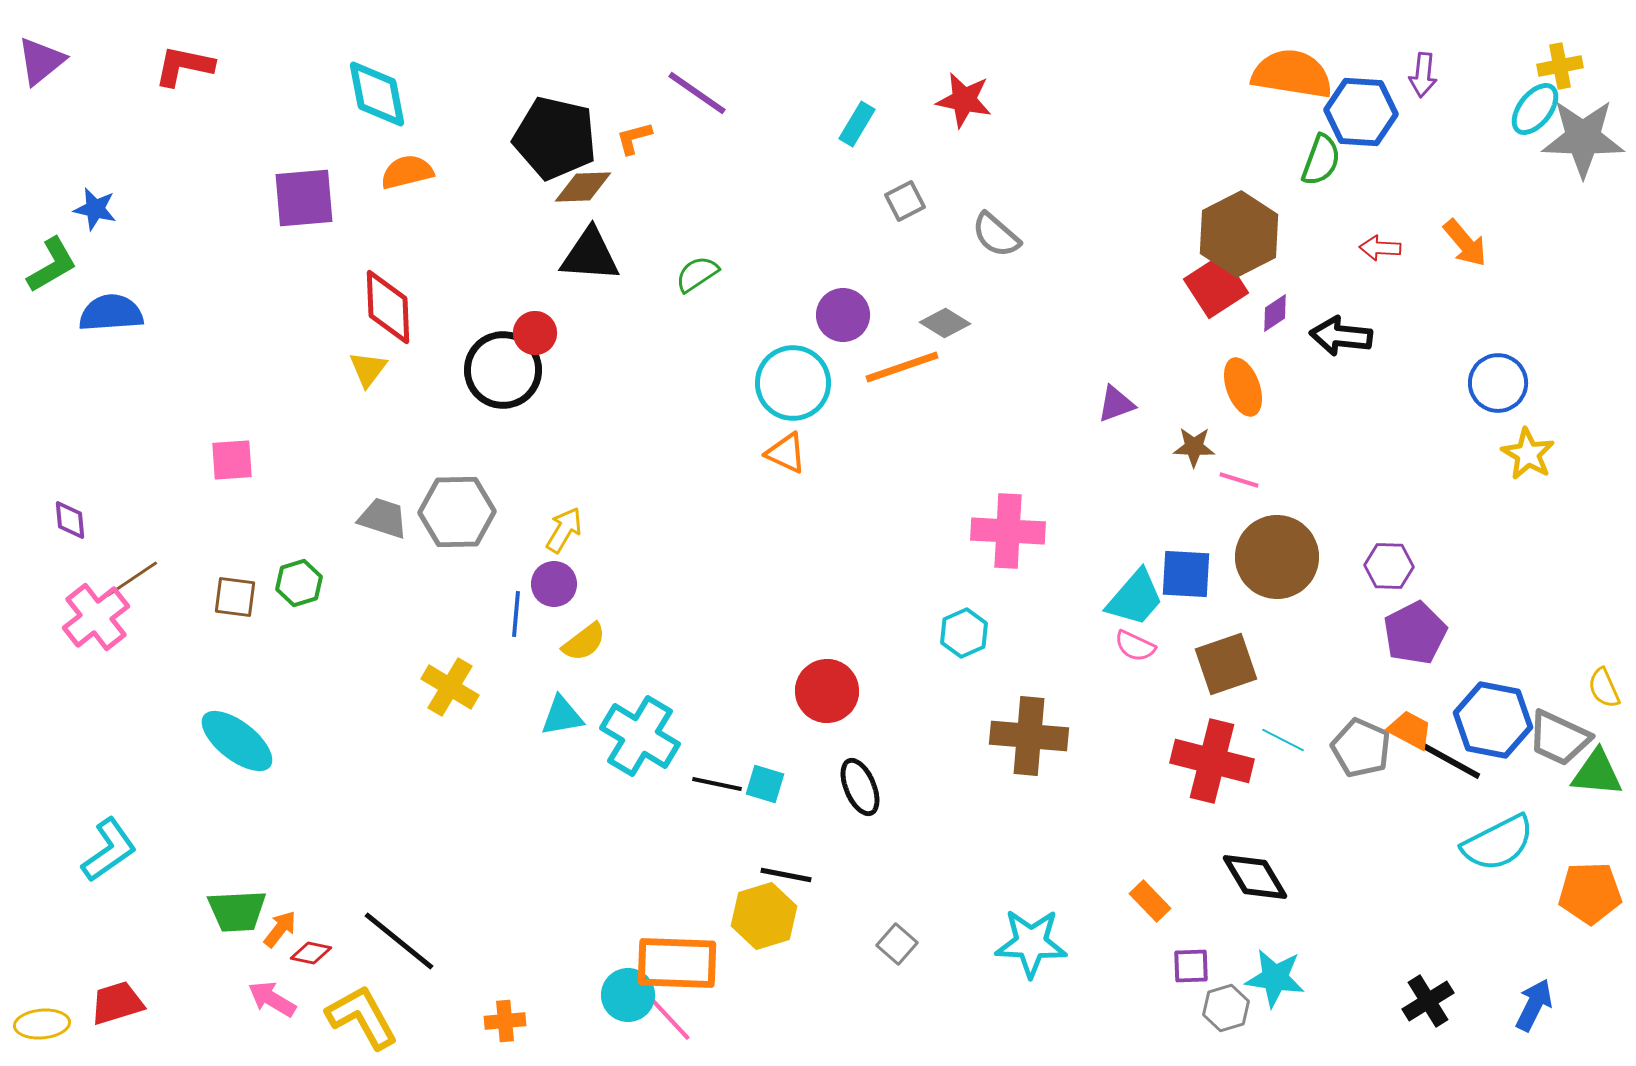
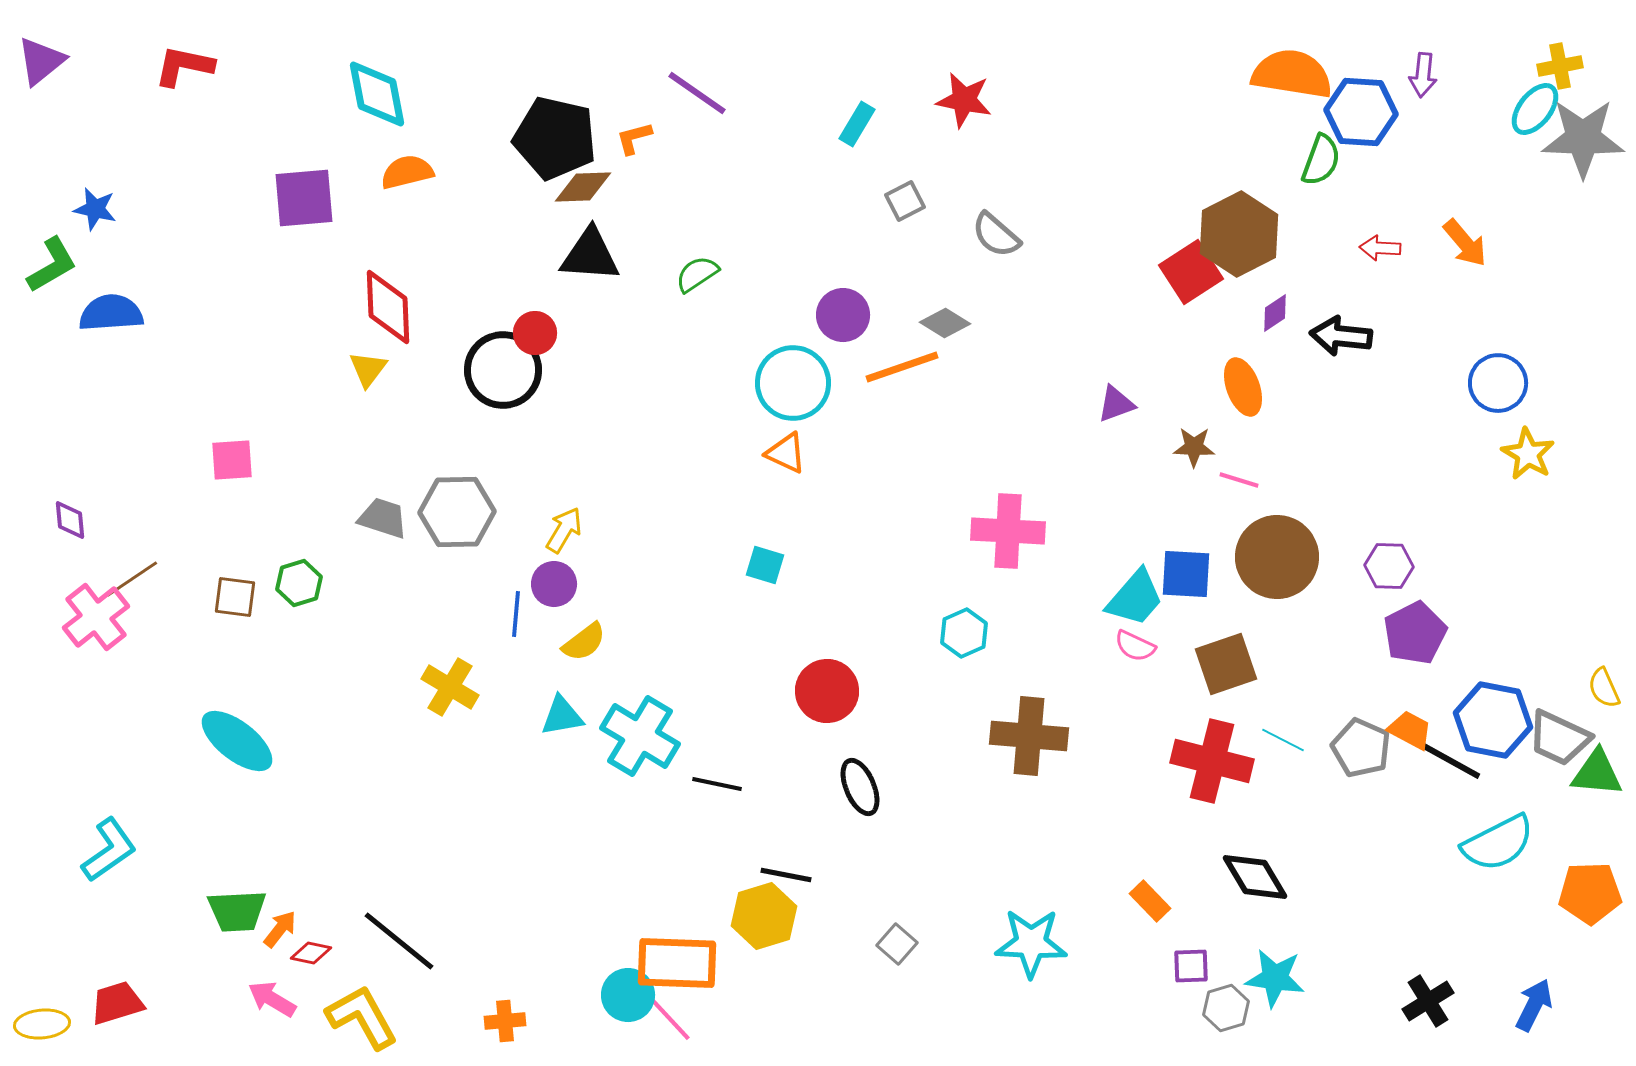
red square at (1216, 286): moved 25 px left, 14 px up
cyan square at (765, 784): moved 219 px up
